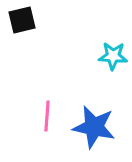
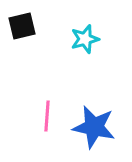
black square: moved 6 px down
cyan star: moved 28 px left, 17 px up; rotated 20 degrees counterclockwise
